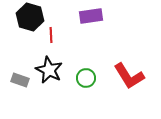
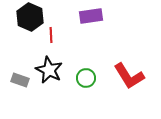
black hexagon: rotated 8 degrees clockwise
